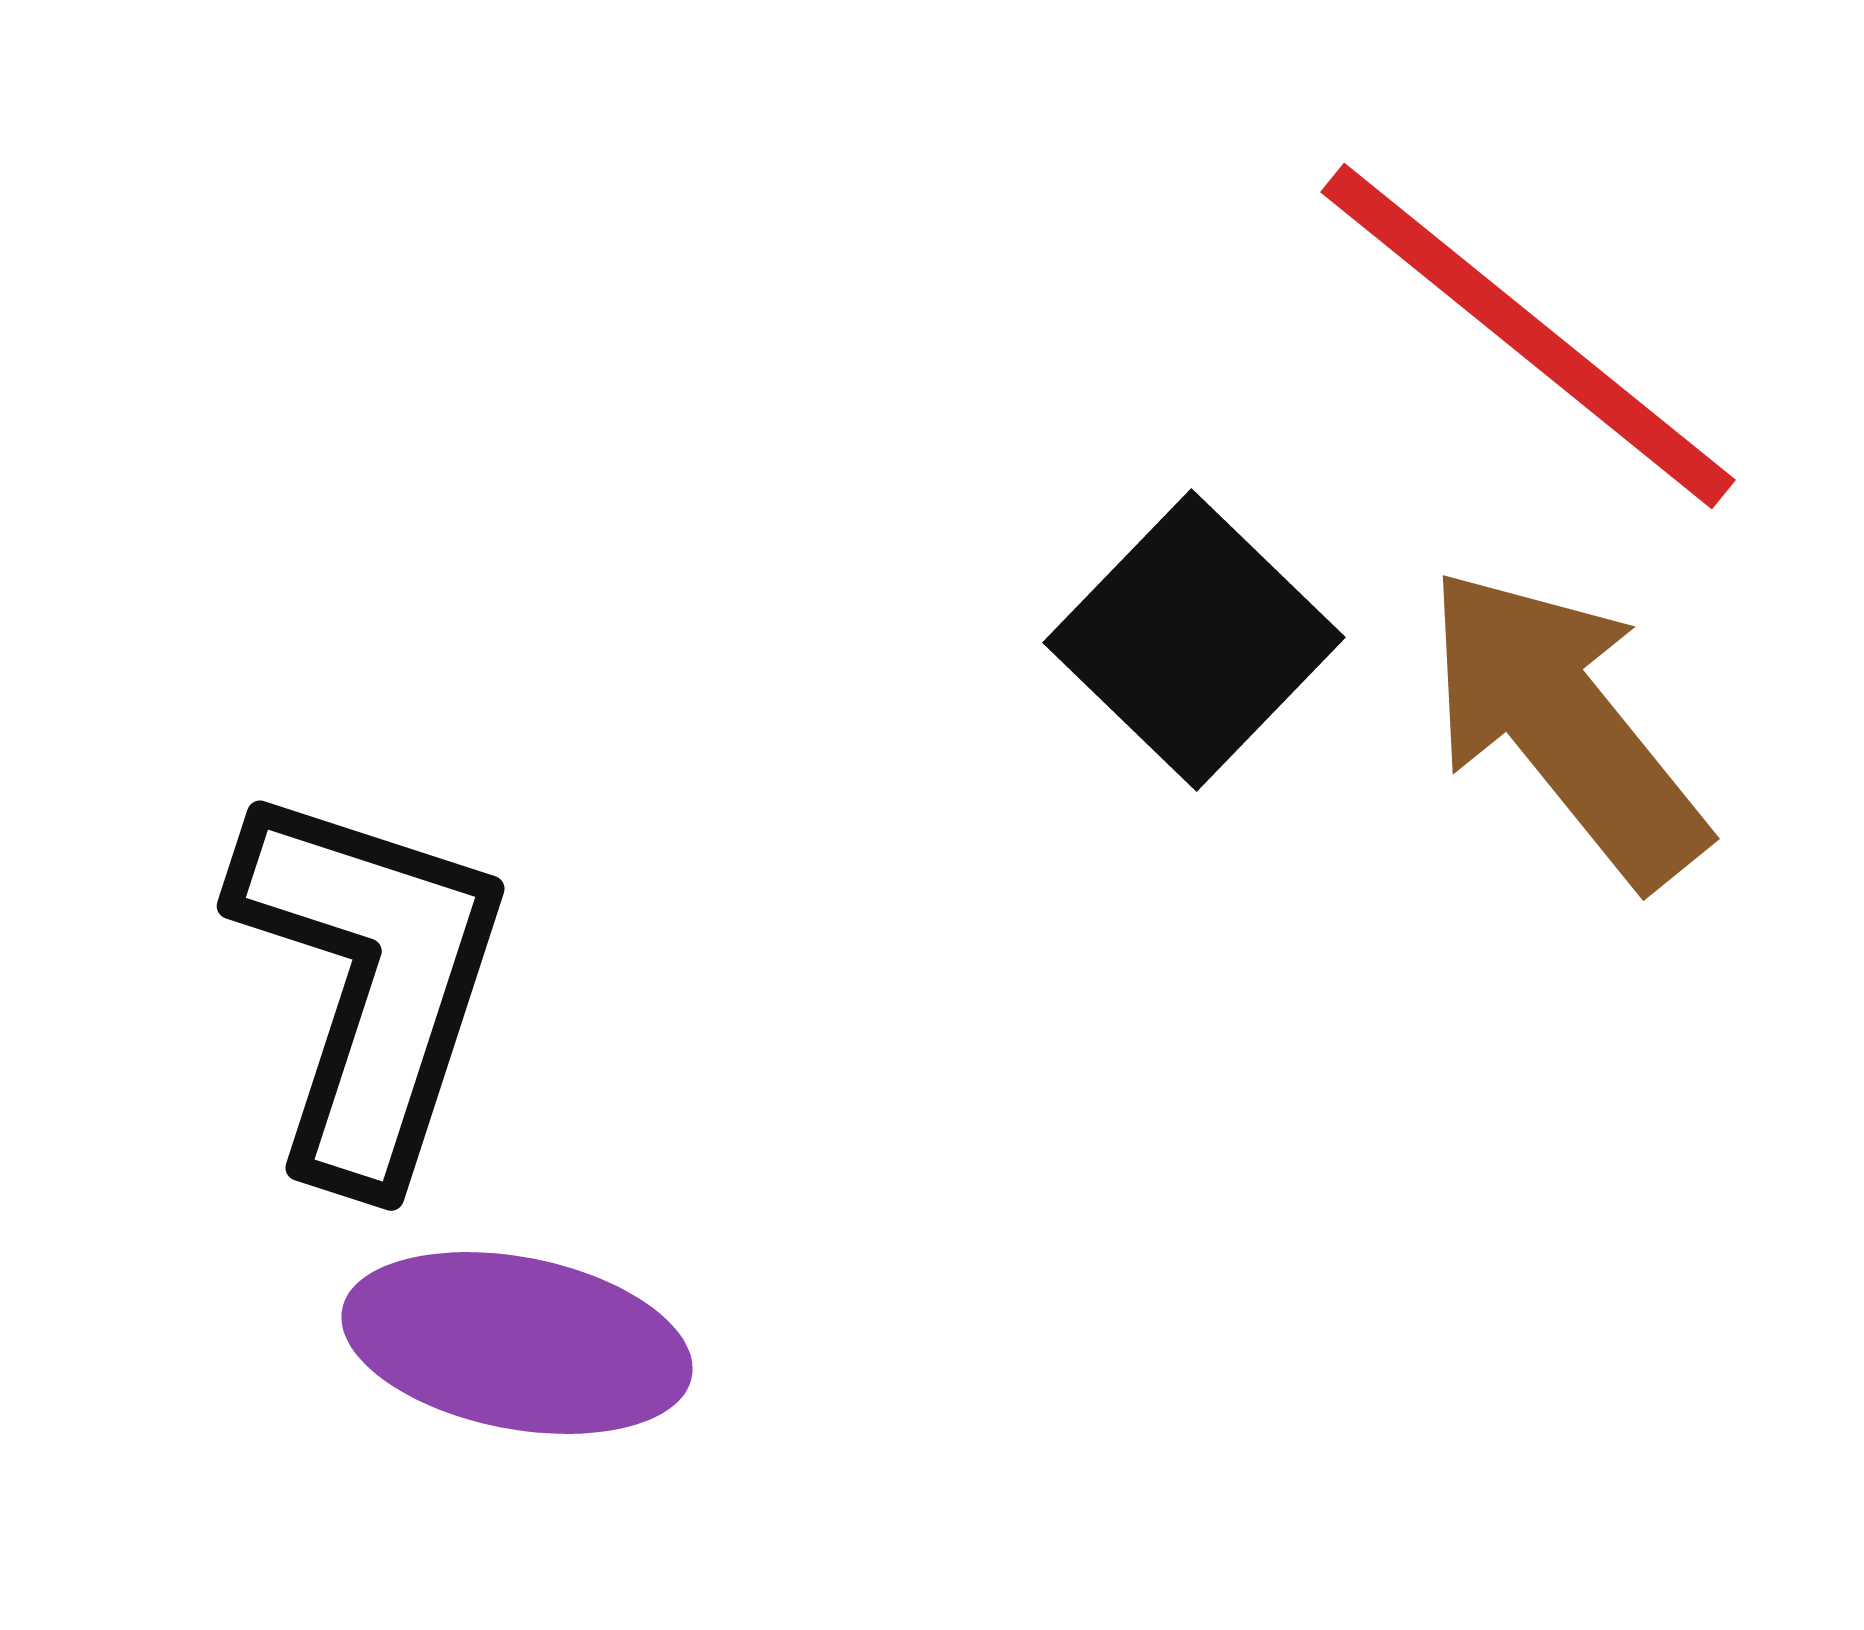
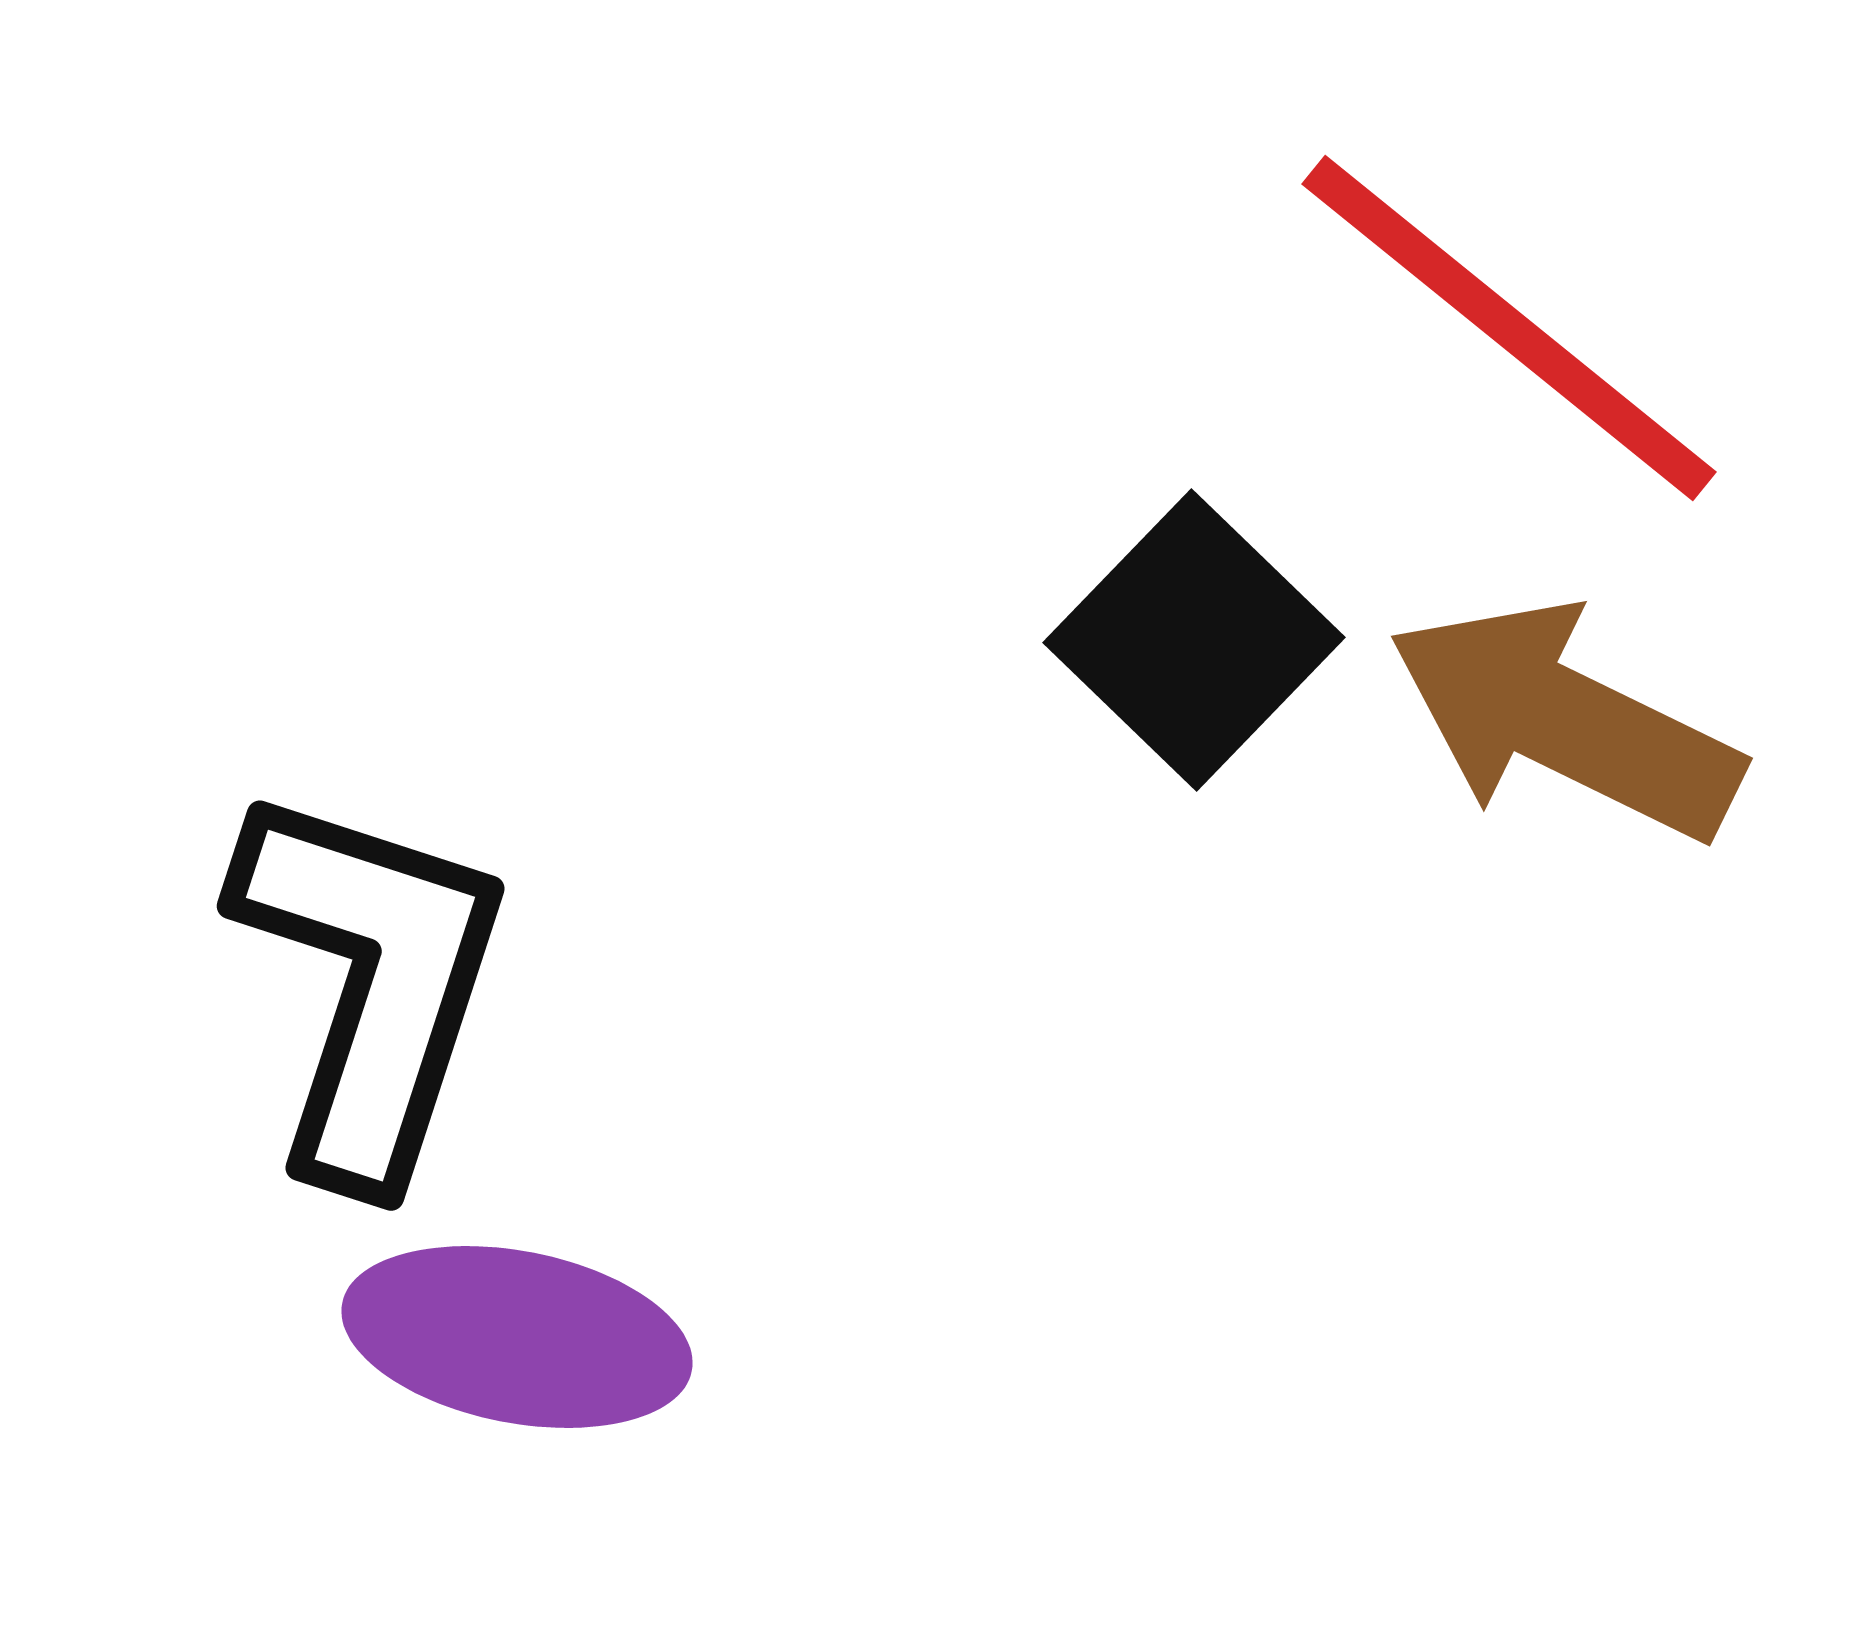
red line: moved 19 px left, 8 px up
brown arrow: moved 5 px up; rotated 25 degrees counterclockwise
purple ellipse: moved 6 px up
